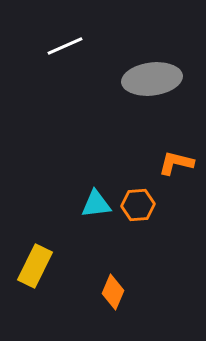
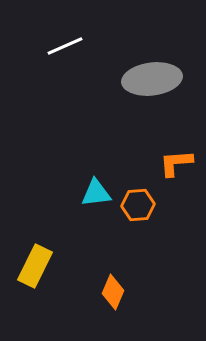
orange L-shape: rotated 18 degrees counterclockwise
cyan triangle: moved 11 px up
